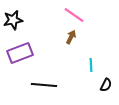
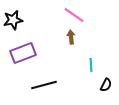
brown arrow: rotated 32 degrees counterclockwise
purple rectangle: moved 3 px right
black line: rotated 20 degrees counterclockwise
